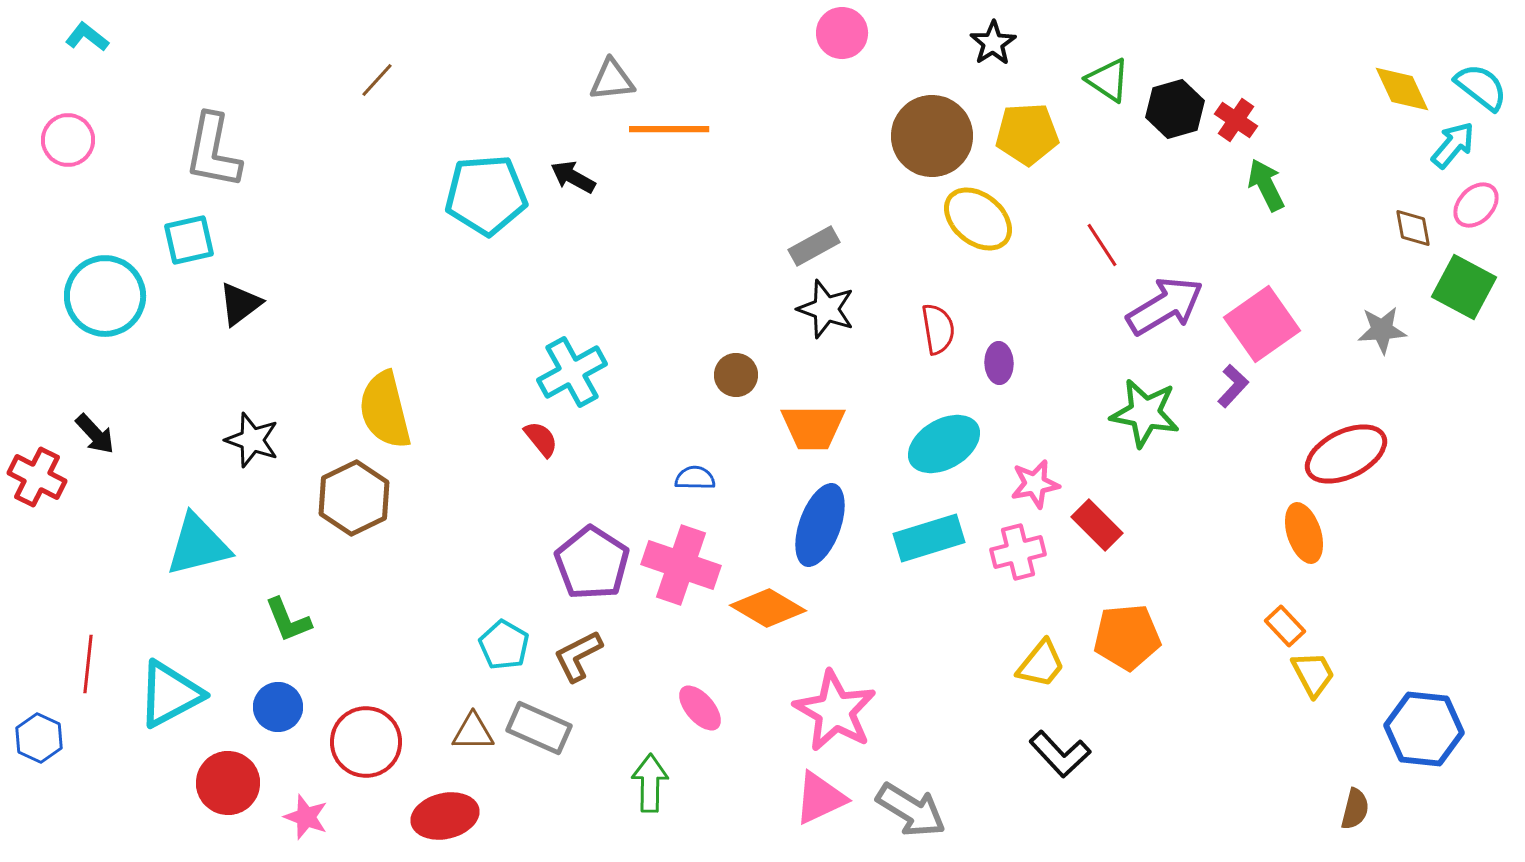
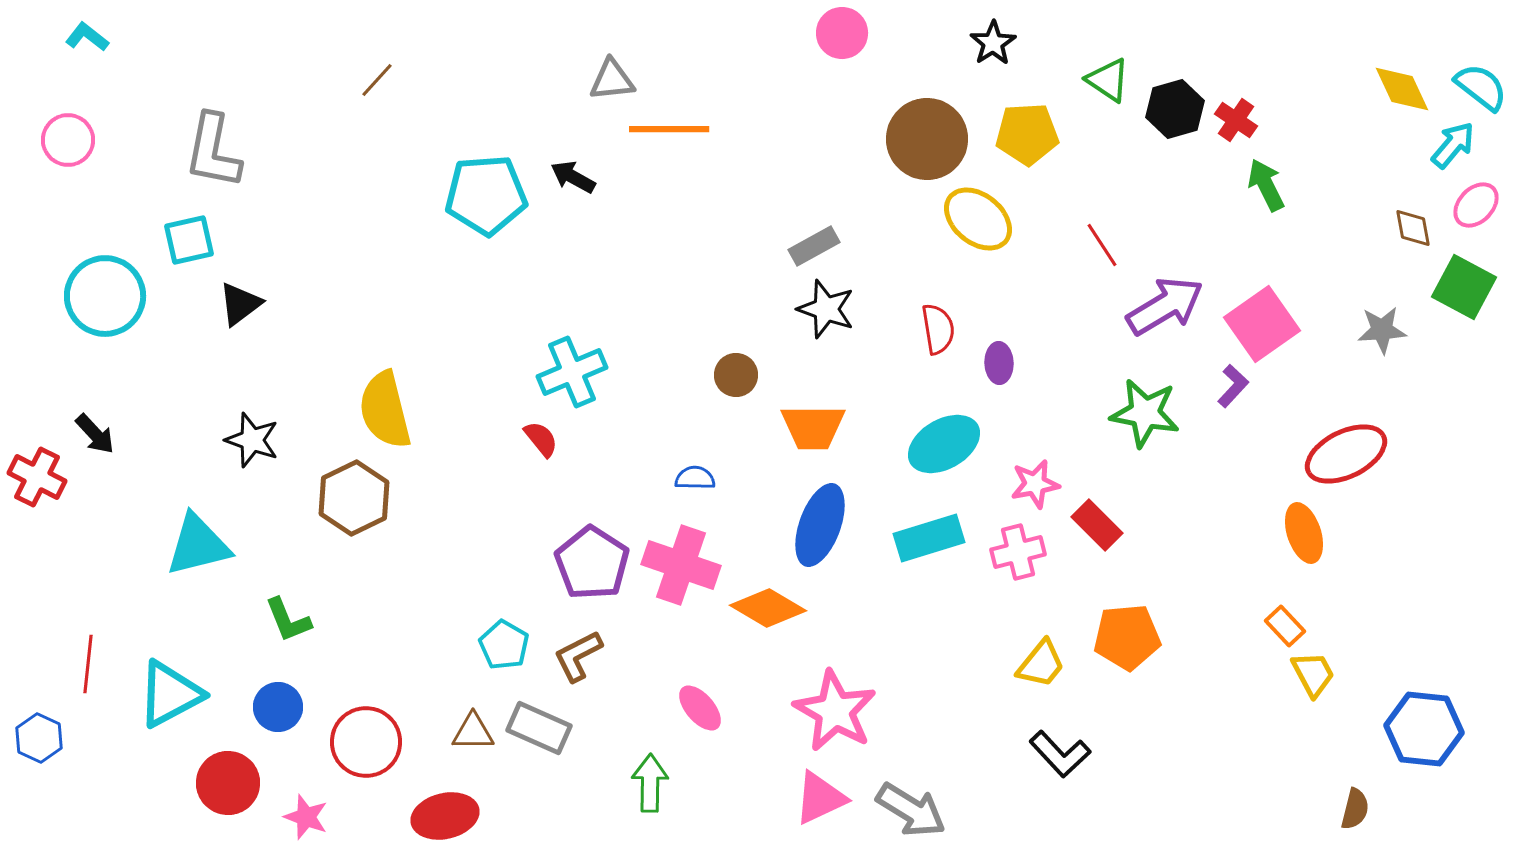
brown circle at (932, 136): moved 5 px left, 3 px down
cyan cross at (572, 372): rotated 6 degrees clockwise
